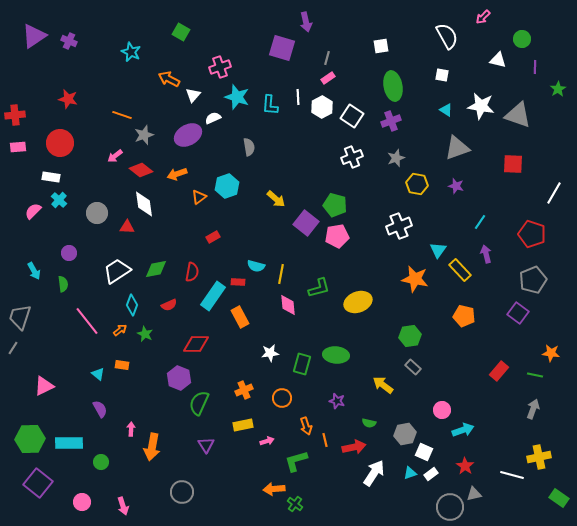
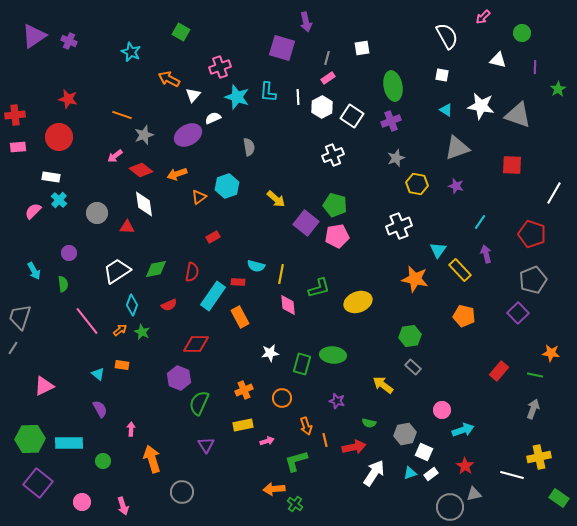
green circle at (522, 39): moved 6 px up
white square at (381, 46): moved 19 px left, 2 px down
cyan L-shape at (270, 105): moved 2 px left, 13 px up
red circle at (60, 143): moved 1 px left, 6 px up
white cross at (352, 157): moved 19 px left, 2 px up
red square at (513, 164): moved 1 px left, 1 px down
purple square at (518, 313): rotated 10 degrees clockwise
green star at (145, 334): moved 3 px left, 2 px up
green ellipse at (336, 355): moved 3 px left
orange arrow at (152, 447): moved 12 px down; rotated 152 degrees clockwise
green circle at (101, 462): moved 2 px right, 1 px up
